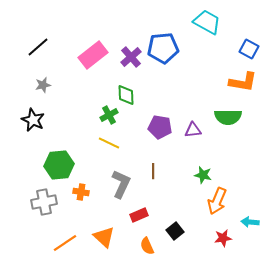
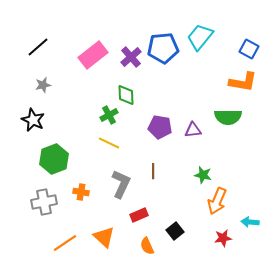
cyan trapezoid: moved 7 px left, 15 px down; rotated 80 degrees counterclockwise
green hexagon: moved 5 px left, 6 px up; rotated 16 degrees counterclockwise
